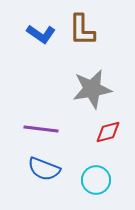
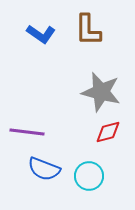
brown L-shape: moved 6 px right
gray star: moved 9 px right, 3 px down; rotated 24 degrees clockwise
purple line: moved 14 px left, 3 px down
cyan circle: moved 7 px left, 4 px up
